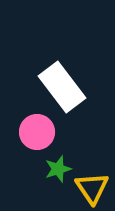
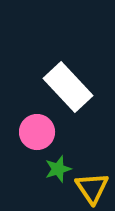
white rectangle: moved 6 px right; rotated 6 degrees counterclockwise
